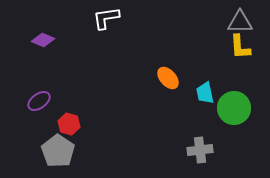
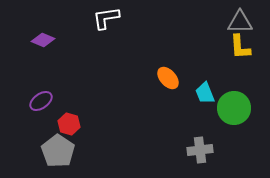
cyan trapezoid: rotated 10 degrees counterclockwise
purple ellipse: moved 2 px right
